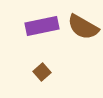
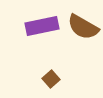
brown square: moved 9 px right, 7 px down
